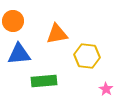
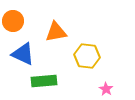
orange triangle: moved 1 px left, 2 px up
blue triangle: moved 4 px right; rotated 30 degrees clockwise
